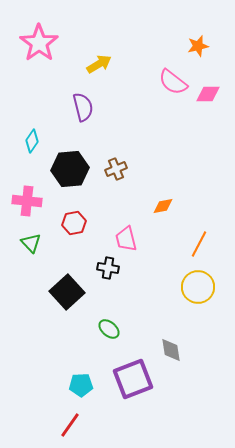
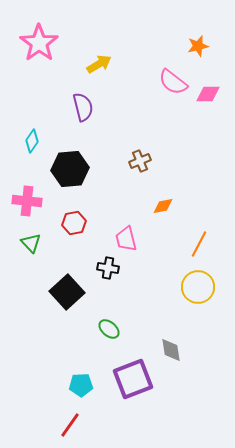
brown cross: moved 24 px right, 8 px up
